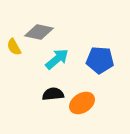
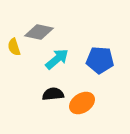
yellow semicircle: rotated 12 degrees clockwise
